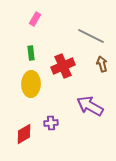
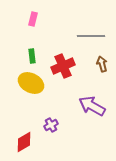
pink rectangle: moved 2 px left; rotated 16 degrees counterclockwise
gray line: rotated 28 degrees counterclockwise
green rectangle: moved 1 px right, 3 px down
yellow ellipse: moved 1 px up; rotated 65 degrees counterclockwise
purple arrow: moved 2 px right
purple cross: moved 2 px down; rotated 24 degrees counterclockwise
red diamond: moved 8 px down
